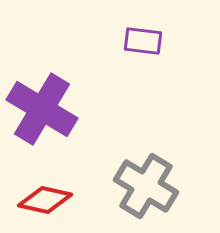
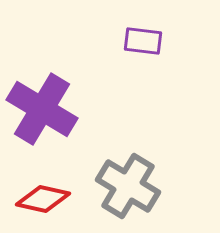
gray cross: moved 18 px left
red diamond: moved 2 px left, 1 px up
